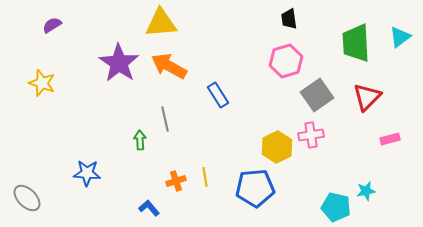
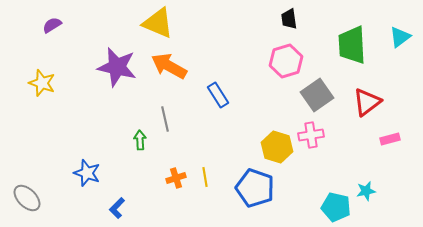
yellow triangle: moved 3 px left; rotated 28 degrees clockwise
green trapezoid: moved 4 px left, 2 px down
purple star: moved 2 px left, 4 px down; rotated 21 degrees counterclockwise
red triangle: moved 5 px down; rotated 8 degrees clockwise
yellow hexagon: rotated 16 degrees counterclockwise
blue star: rotated 16 degrees clockwise
orange cross: moved 3 px up
blue pentagon: rotated 24 degrees clockwise
blue L-shape: moved 32 px left; rotated 95 degrees counterclockwise
